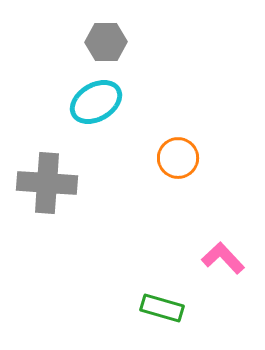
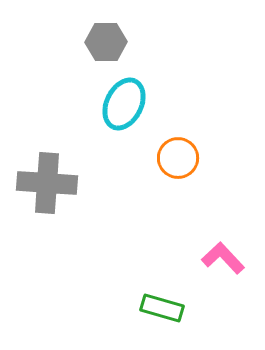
cyan ellipse: moved 28 px right, 2 px down; rotated 33 degrees counterclockwise
